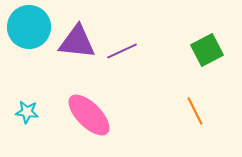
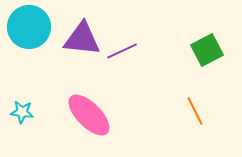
purple triangle: moved 5 px right, 3 px up
cyan star: moved 5 px left
